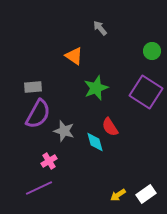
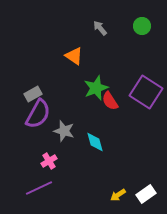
green circle: moved 10 px left, 25 px up
gray rectangle: moved 7 px down; rotated 24 degrees counterclockwise
red semicircle: moved 26 px up
